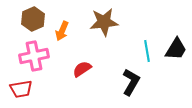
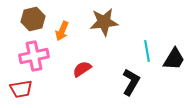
brown hexagon: rotated 10 degrees clockwise
black trapezoid: moved 2 px left, 10 px down
